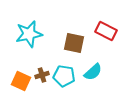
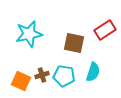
red rectangle: moved 1 px left, 1 px up; rotated 60 degrees counterclockwise
cyan semicircle: rotated 30 degrees counterclockwise
